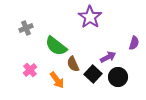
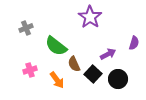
purple arrow: moved 3 px up
brown semicircle: moved 1 px right
pink cross: rotated 24 degrees clockwise
black circle: moved 2 px down
